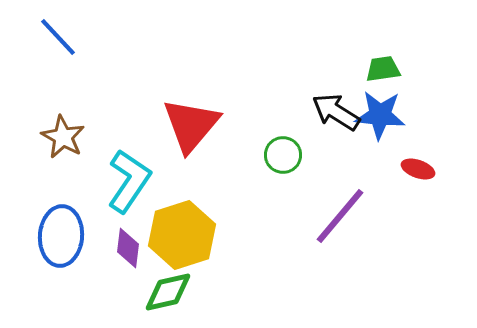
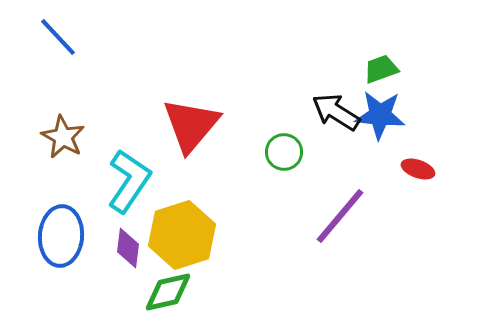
green trapezoid: moved 2 px left; rotated 12 degrees counterclockwise
green circle: moved 1 px right, 3 px up
